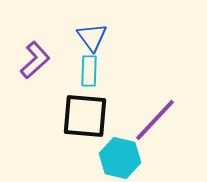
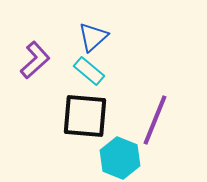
blue triangle: moved 1 px right; rotated 24 degrees clockwise
cyan rectangle: rotated 52 degrees counterclockwise
purple line: rotated 21 degrees counterclockwise
cyan hexagon: rotated 9 degrees clockwise
